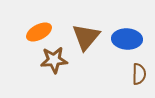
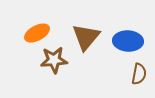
orange ellipse: moved 2 px left, 1 px down
blue ellipse: moved 1 px right, 2 px down
brown semicircle: rotated 10 degrees clockwise
